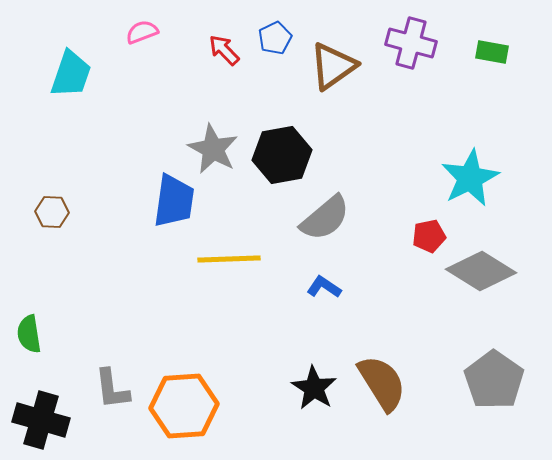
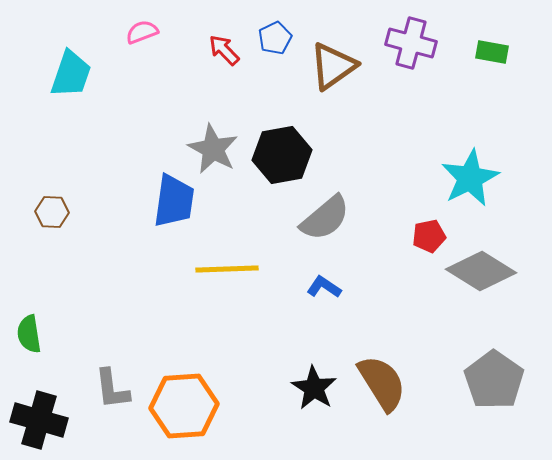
yellow line: moved 2 px left, 10 px down
black cross: moved 2 px left
